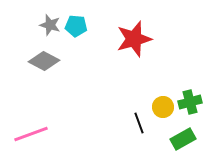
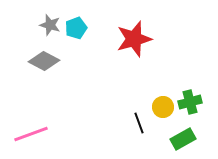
cyan pentagon: moved 2 px down; rotated 25 degrees counterclockwise
